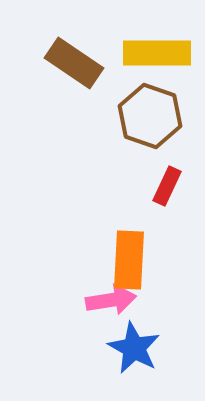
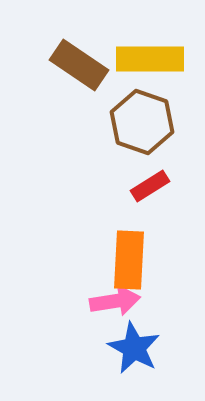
yellow rectangle: moved 7 px left, 6 px down
brown rectangle: moved 5 px right, 2 px down
brown hexagon: moved 8 px left, 6 px down
red rectangle: moved 17 px left; rotated 33 degrees clockwise
pink arrow: moved 4 px right, 1 px down
